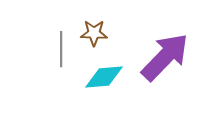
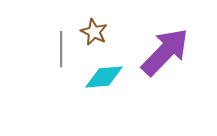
brown star: moved 1 px up; rotated 24 degrees clockwise
purple arrow: moved 5 px up
